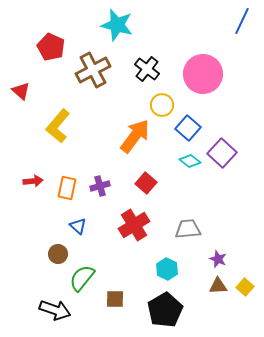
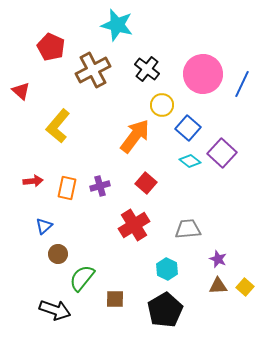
blue line: moved 63 px down
blue triangle: moved 34 px left; rotated 36 degrees clockwise
